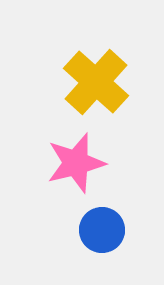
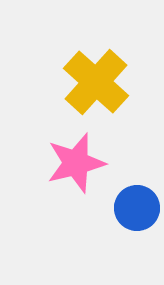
blue circle: moved 35 px right, 22 px up
